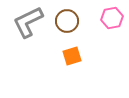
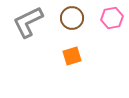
brown circle: moved 5 px right, 3 px up
